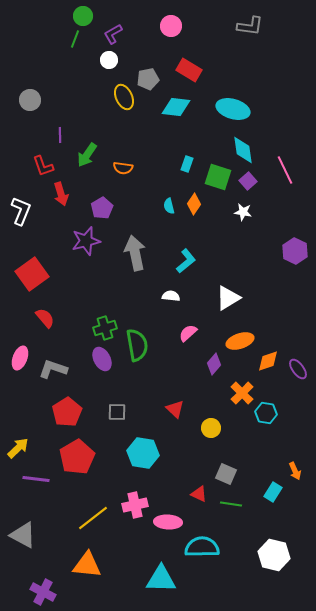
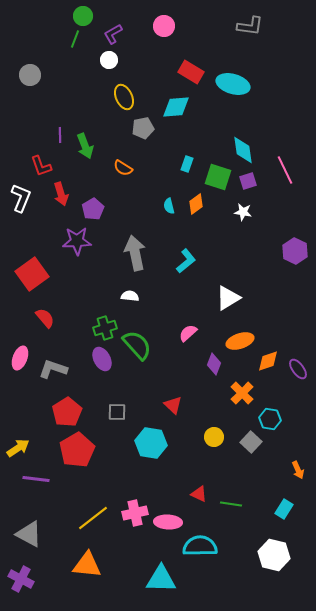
pink circle at (171, 26): moved 7 px left
red rectangle at (189, 70): moved 2 px right, 2 px down
gray pentagon at (148, 79): moved 5 px left, 49 px down
gray circle at (30, 100): moved 25 px up
cyan diamond at (176, 107): rotated 12 degrees counterclockwise
cyan ellipse at (233, 109): moved 25 px up
green arrow at (87, 155): moved 2 px left, 9 px up; rotated 55 degrees counterclockwise
red L-shape at (43, 166): moved 2 px left
orange semicircle at (123, 168): rotated 24 degrees clockwise
purple square at (248, 181): rotated 24 degrees clockwise
orange diamond at (194, 204): moved 2 px right; rotated 20 degrees clockwise
purple pentagon at (102, 208): moved 9 px left, 1 px down
white L-shape at (21, 211): moved 13 px up
purple star at (86, 241): moved 9 px left; rotated 12 degrees clockwise
white semicircle at (171, 296): moved 41 px left
green semicircle at (137, 345): rotated 32 degrees counterclockwise
purple diamond at (214, 364): rotated 20 degrees counterclockwise
red triangle at (175, 409): moved 2 px left, 4 px up
cyan hexagon at (266, 413): moved 4 px right, 6 px down
yellow circle at (211, 428): moved 3 px right, 9 px down
yellow arrow at (18, 448): rotated 10 degrees clockwise
cyan hexagon at (143, 453): moved 8 px right, 10 px up
red pentagon at (77, 457): moved 7 px up
orange arrow at (295, 471): moved 3 px right, 1 px up
gray square at (226, 474): moved 25 px right, 32 px up; rotated 20 degrees clockwise
cyan rectangle at (273, 492): moved 11 px right, 17 px down
pink cross at (135, 505): moved 8 px down
gray triangle at (23, 535): moved 6 px right, 1 px up
cyan semicircle at (202, 547): moved 2 px left, 1 px up
purple cross at (43, 592): moved 22 px left, 13 px up
